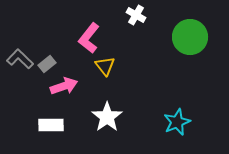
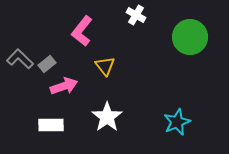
pink L-shape: moved 7 px left, 7 px up
